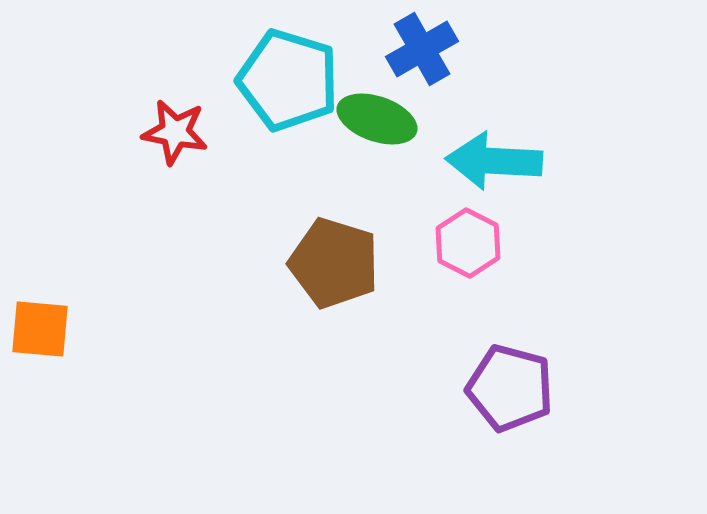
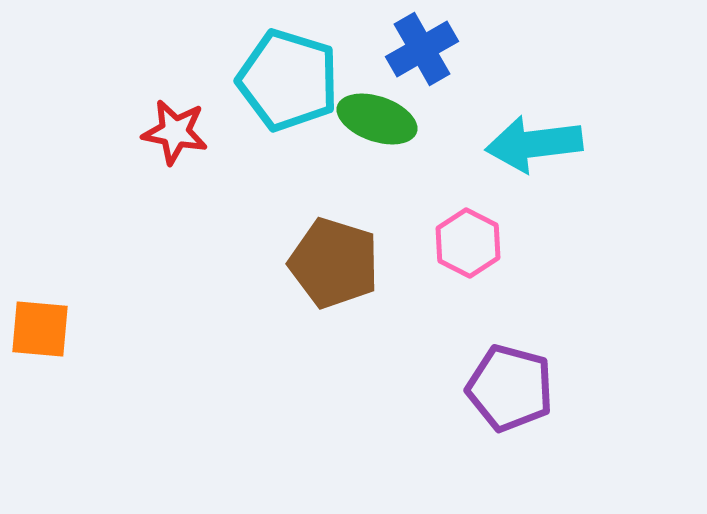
cyan arrow: moved 40 px right, 17 px up; rotated 10 degrees counterclockwise
